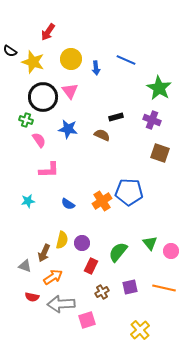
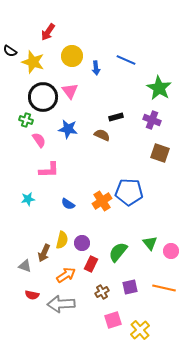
yellow circle: moved 1 px right, 3 px up
cyan star: moved 2 px up
red rectangle: moved 2 px up
orange arrow: moved 13 px right, 2 px up
red semicircle: moved 2 px up
pink square: moved 26 px right
